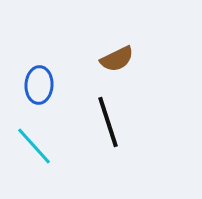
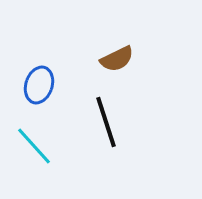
blue ellipse: rotated 15 degrees clockwise
black line: moved 2 px left
